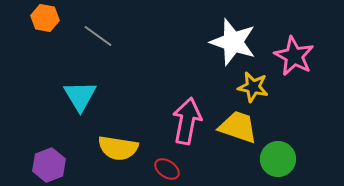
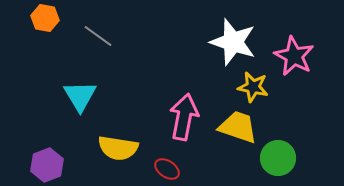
pink arrow: moved 3 px left, 4 px up
green circle: moved 1 px up
purple hexagon: moved 2 px left
